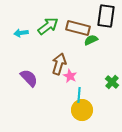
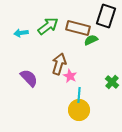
black rectangle: rotated 10 degrees clockwise
yellow circle: moved 3 px left
